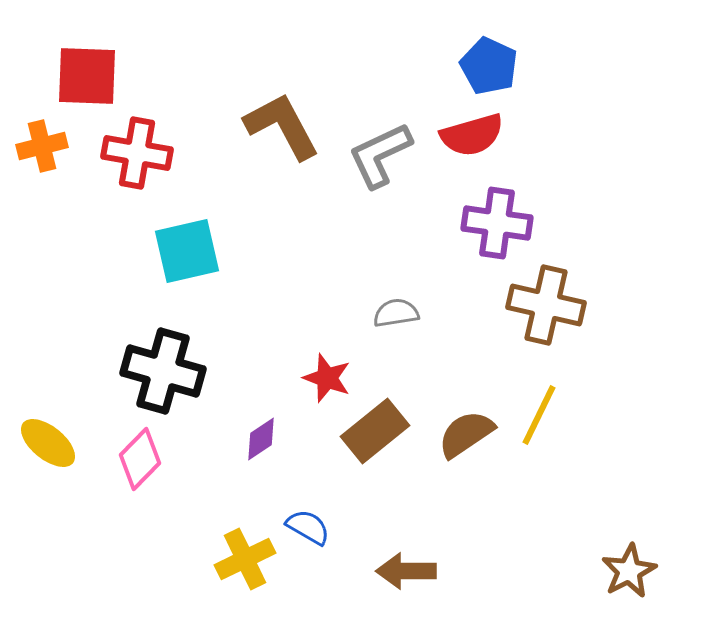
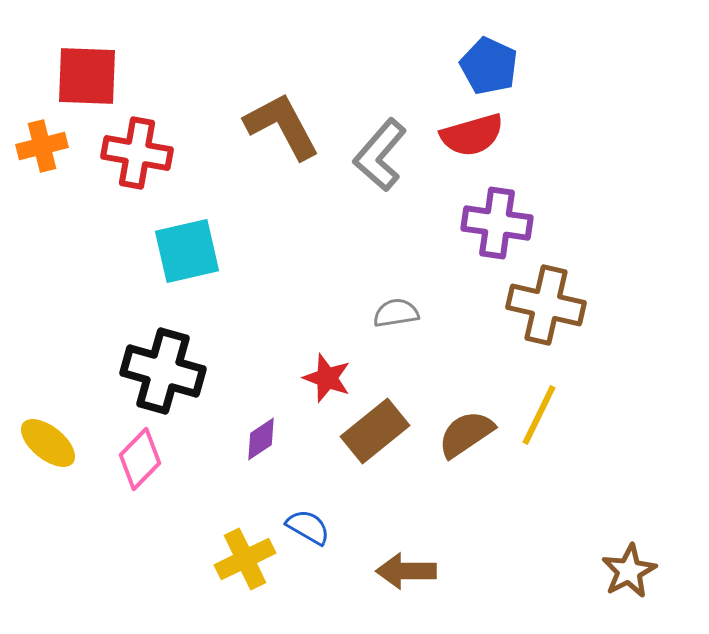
gray L-shape: rotated 24 degrees counterclockwise
